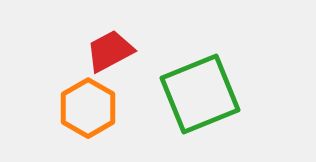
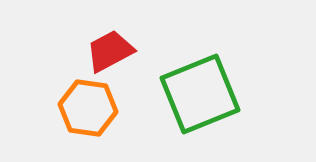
orange hexagon: rotated 22 degrees counterclockwise
